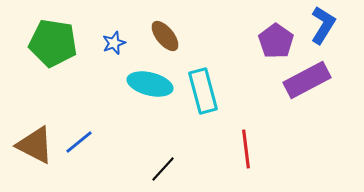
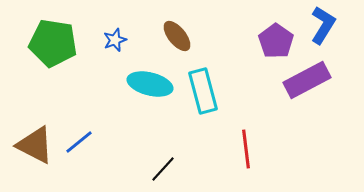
brown ellipse: moved 12 px right
blue star: moved 1 px right, 3 px up
